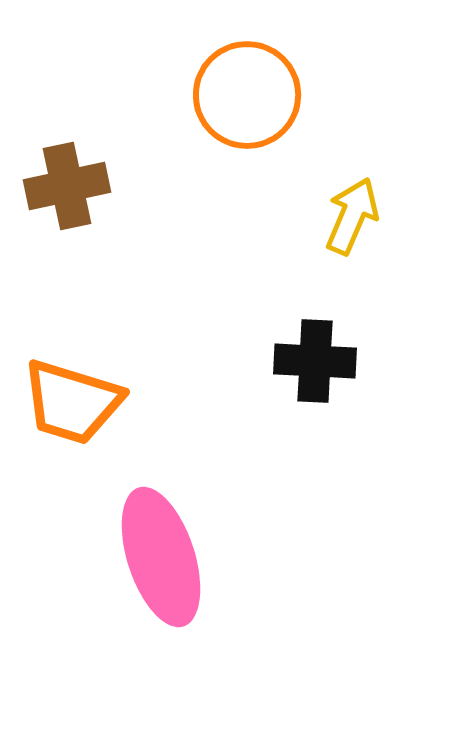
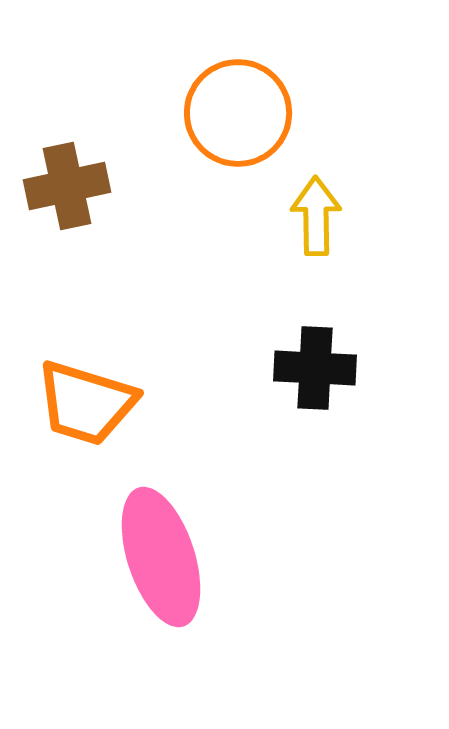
orange circle: moved 9 px left, 18 px down
yellow arrow: moved 36 px left; rotated 24 degrees counterclockwise
black cross: moved 7 px down
orange trapezoid: moved 14 px right, 1 px down
